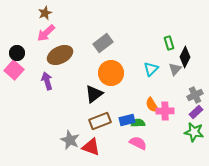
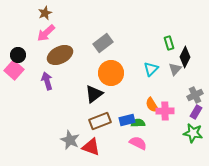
black circle: moved 1 px right, 2 px down
purple rectangle: rotated 16 degrees counterclockwise
green star: moved 1 px left, 1 px down
